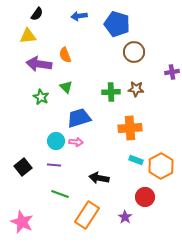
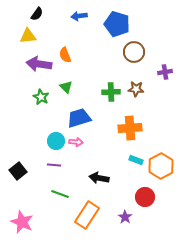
purple cross: moved 7 px left
black square: moved 5 px left, 4 px down
